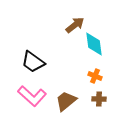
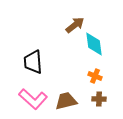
black trapezoid: rotated 50 degrees clockwise
pink L-shape: moved 1 px right, 3 px down
brown trapezoid: rotated 25 degrees clockwise
